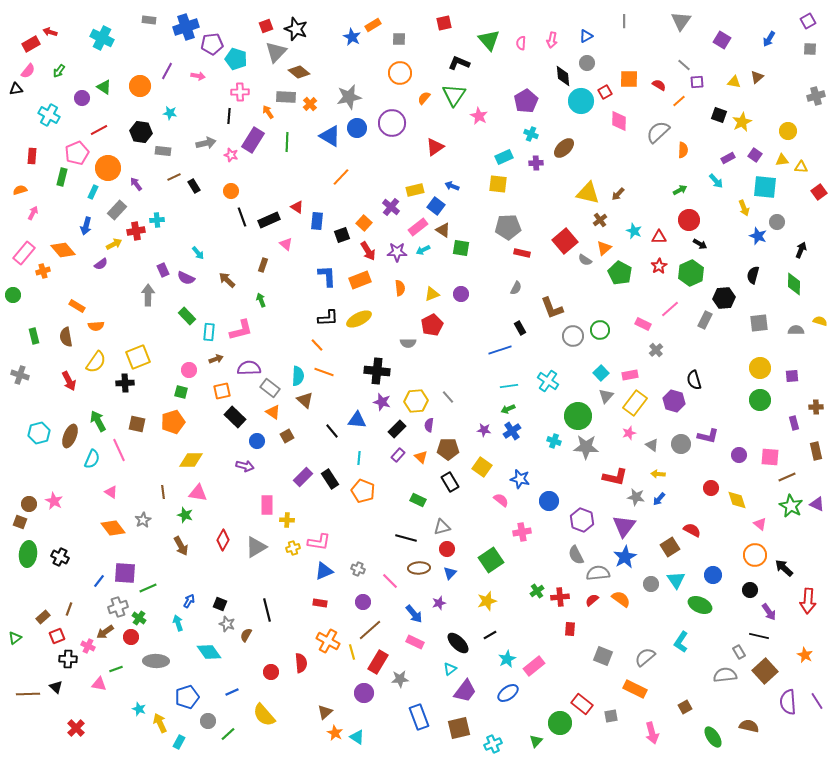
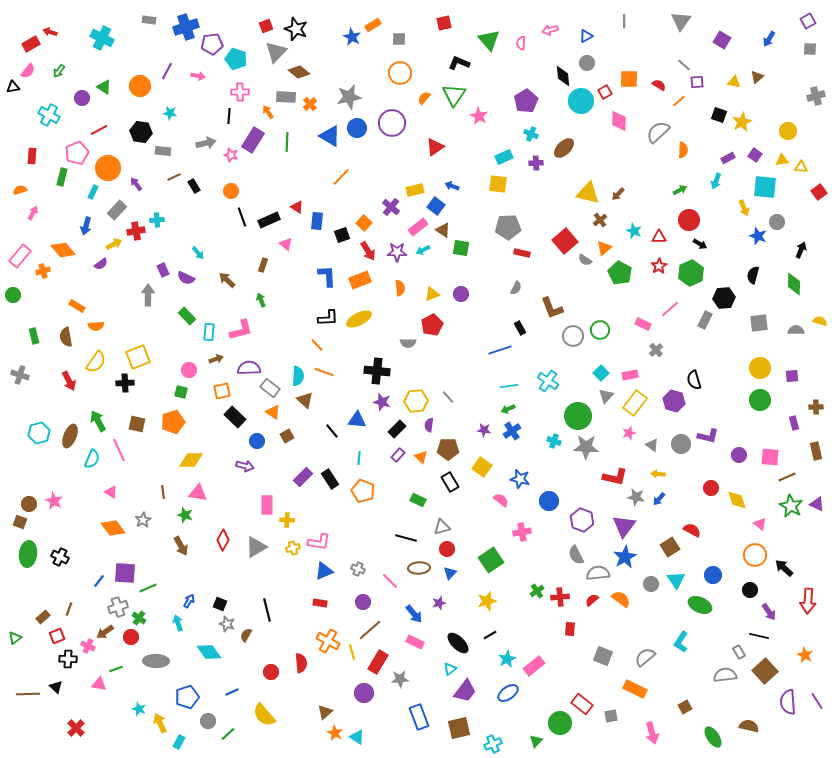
pink arrow at (552, 40): moved 2 px left, 10 px up; rotated 63 degrees clockwise
black triangle at (16, 89): moved 3 px left, 2 px up
cyan arrow at (716, 181): rotated 63 degrees clockwise
pink rectangle at (24, 253): moved 4 px left, 3 px down
